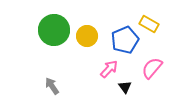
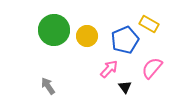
gray arrow: moved 4 px left
